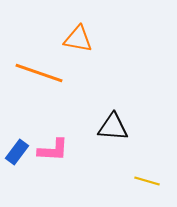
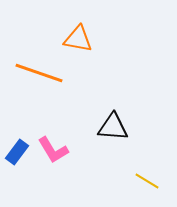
pink L-shape: rotated 56 degrees clockwise
yellow line: rotated 15 degrees clockwise
